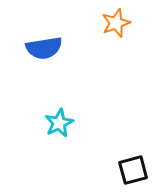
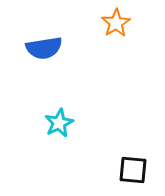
orange star: rotated 12 degrees counterclockwise
black square: rotated 20 degrees clockwise
